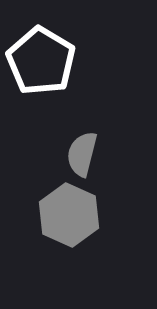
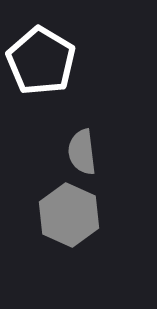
gray semicircle: moved 2 px up; rotated 21 degrees counterclockwise
